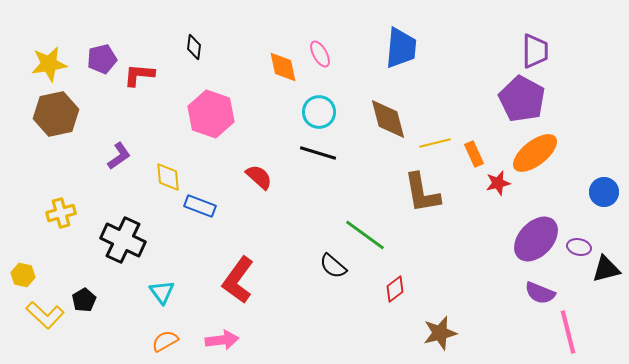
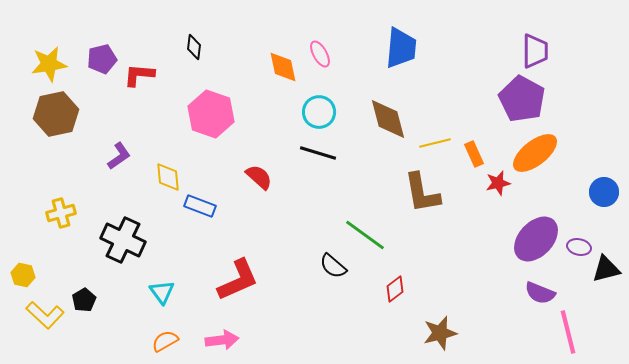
red L-shape at (238, 280): rotated 150 degrees counterclockwise
